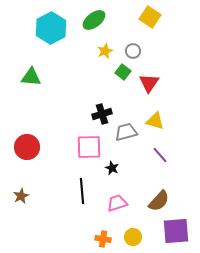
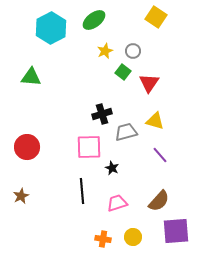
yellow square: moved 6 px right
